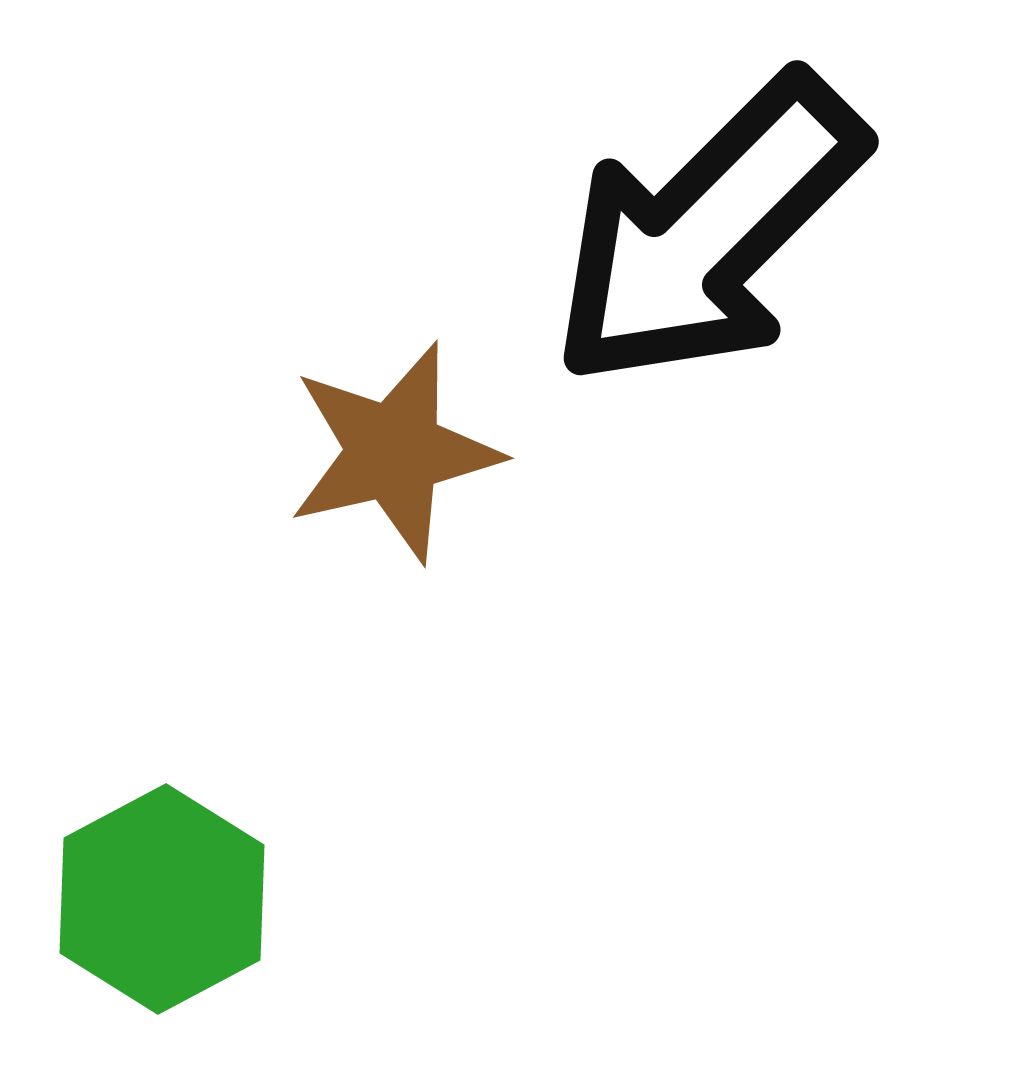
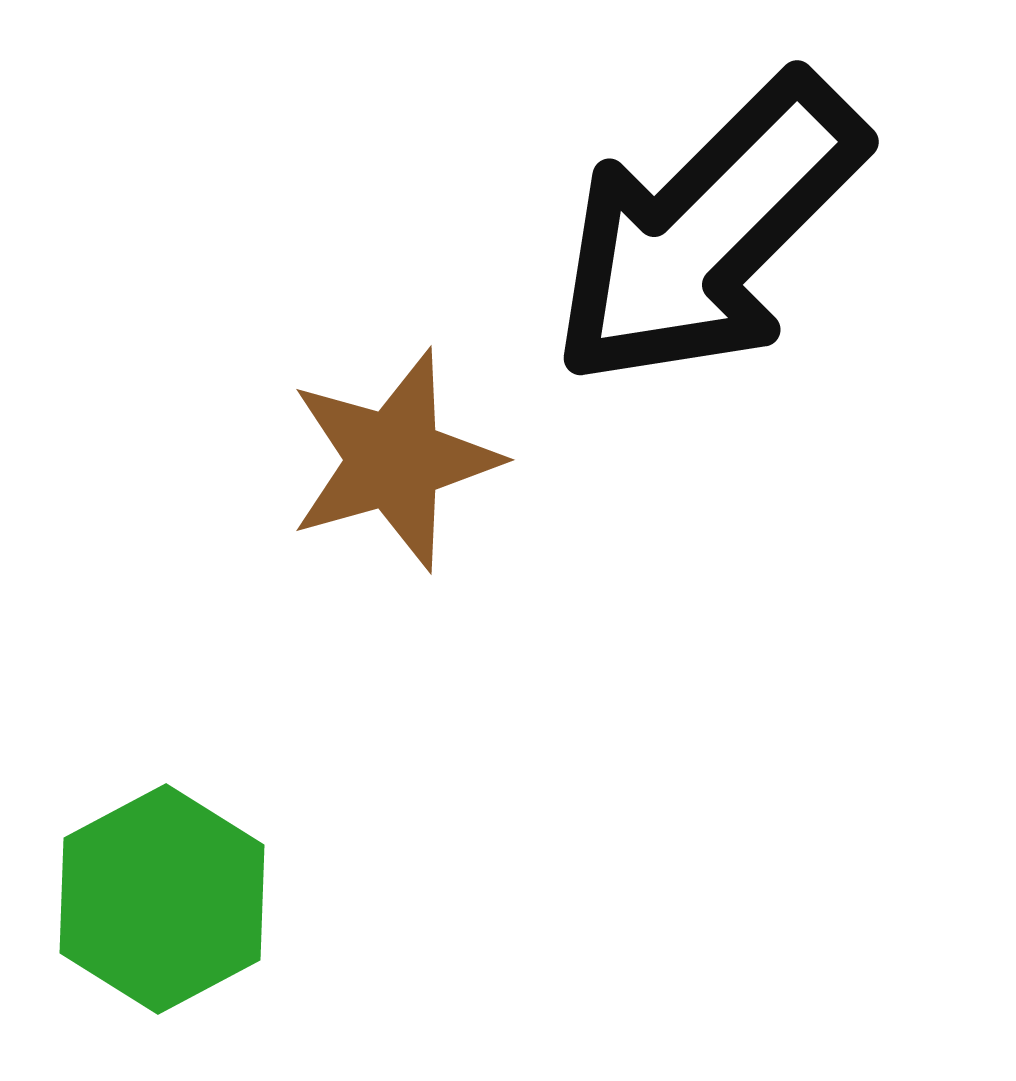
brown star: moved 8 px down; rotated 3 degrees counterclockwise
